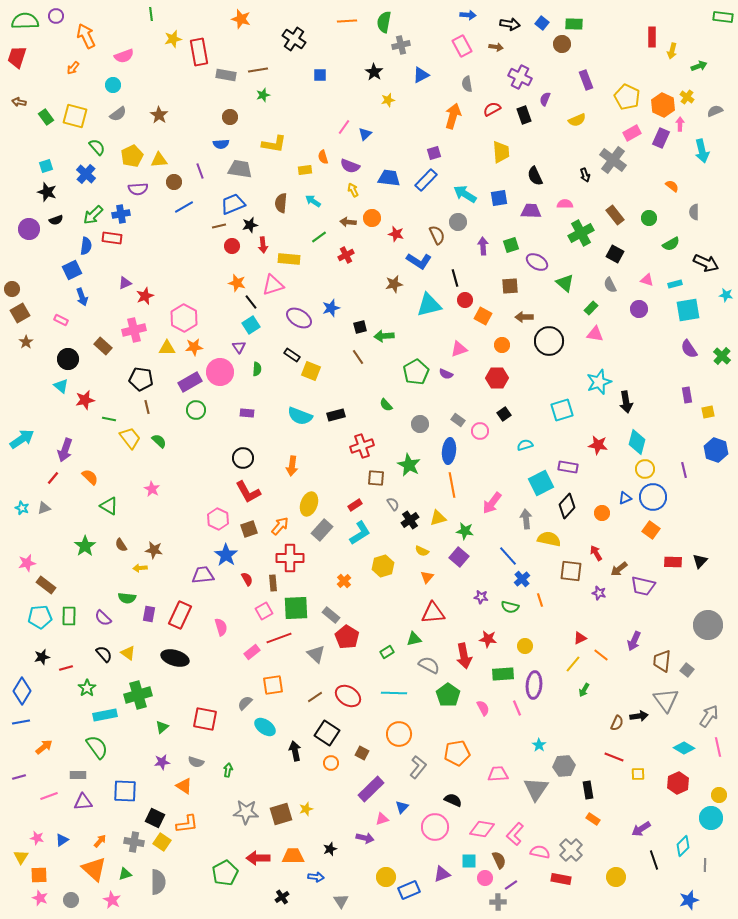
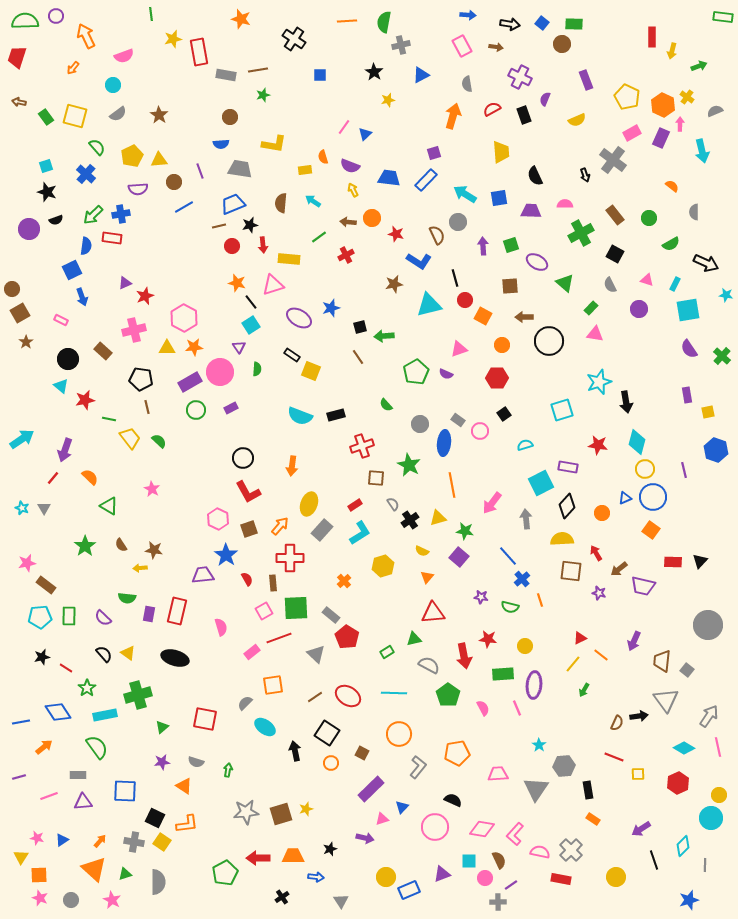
cyan rectangle at (675, 284): rotated 48 degrees counterclockwise
brown rectangle at (103, 346): moved 5 px down
purple rectangle at (247, 413): moved 16 px left, 5 px up; rotated 32 degrees counterclockwise
blue ellipse at (449, 451): moved 5 px left, 8 px up
gray triangle at (44, 508): rotated 40 degrees counterclockwise
yellow semicircle at (549, 539): moved 13 px right; rotated 15 degrees counterclockwise
red rectangle at (180, 615): moved 3 px left, 4 px up; rotated 12 degrees counterclockwise
red line at (66, 668): rotated 48 degrees clockwise
blue diamond at (22, 691): moved 36 px right, 21 px down; rotated 64 degrees counterclockwise
gray star at (246, 812): rotated 10 degrees counterclockwise
